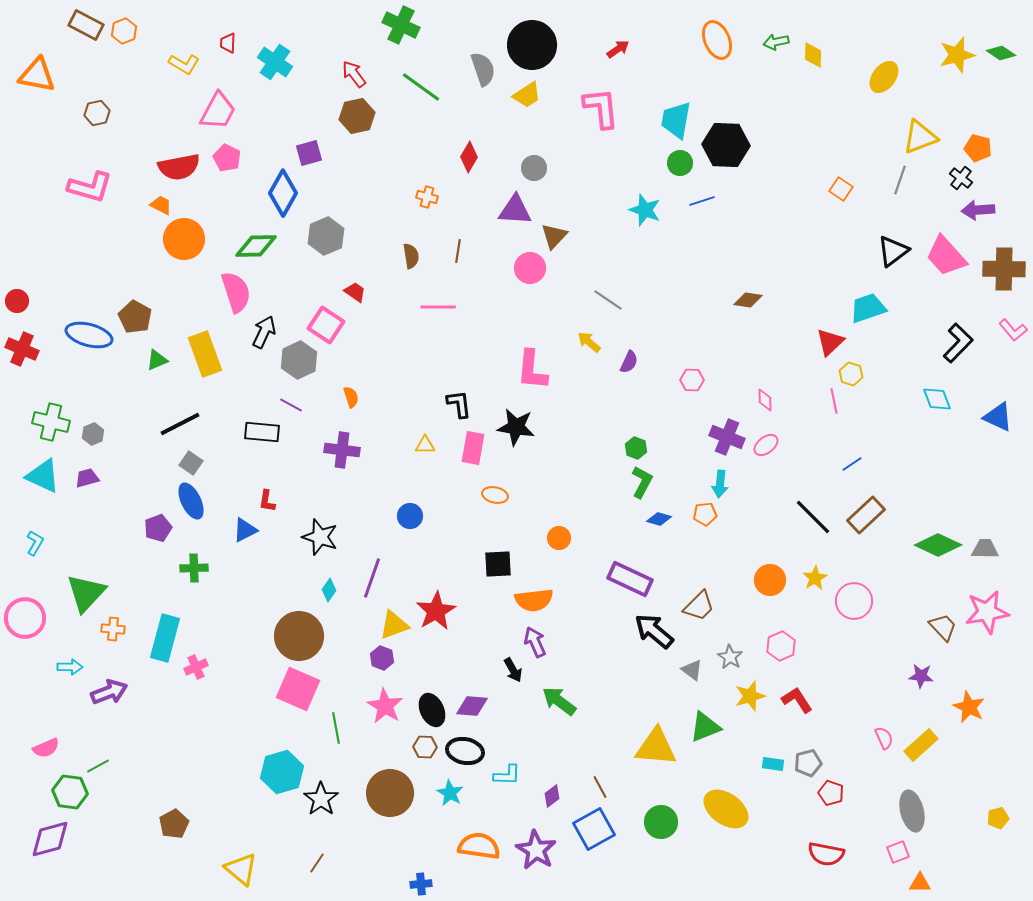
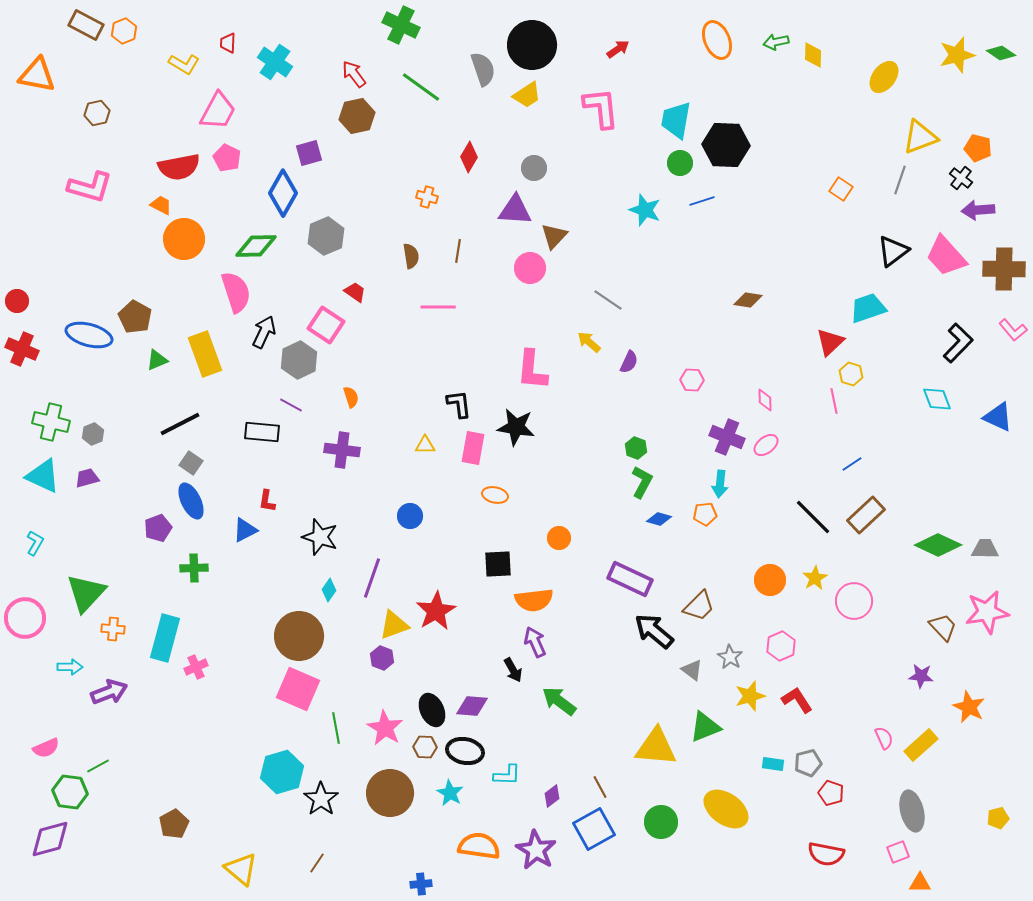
pink star at (385, 706): moved 22 px down
